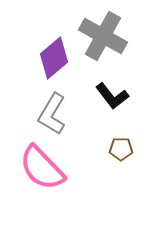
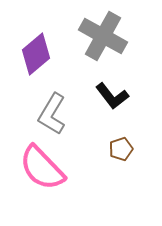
purple diamond: moved 18 px left, 4 px up
brown pentagon: rotated 20 degrees counterclockwise
